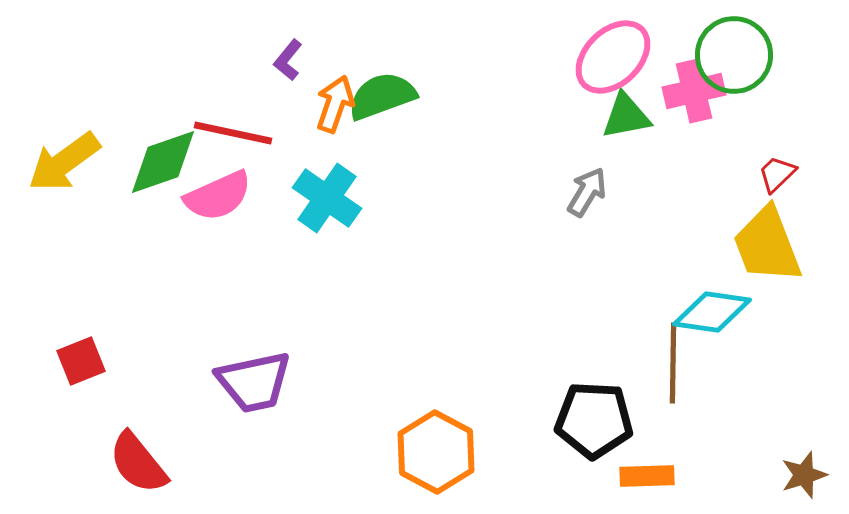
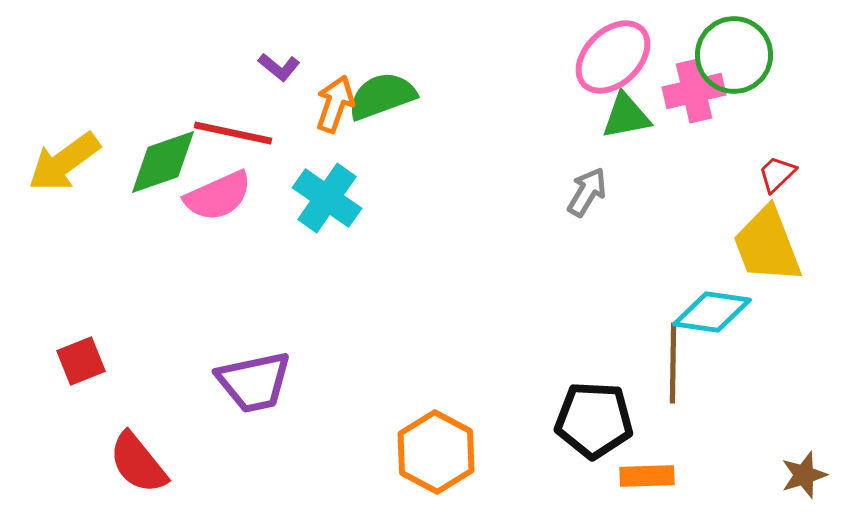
purple L-shape: moved 9 px left, 7 px down; rotated 90 degrees counterclockwise
